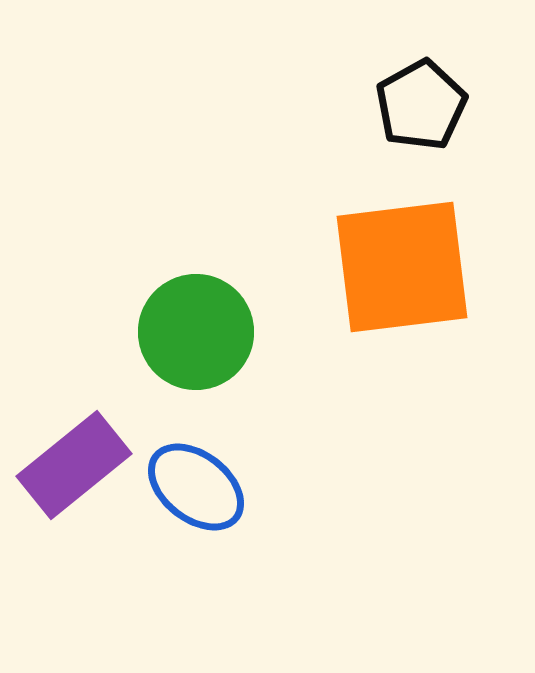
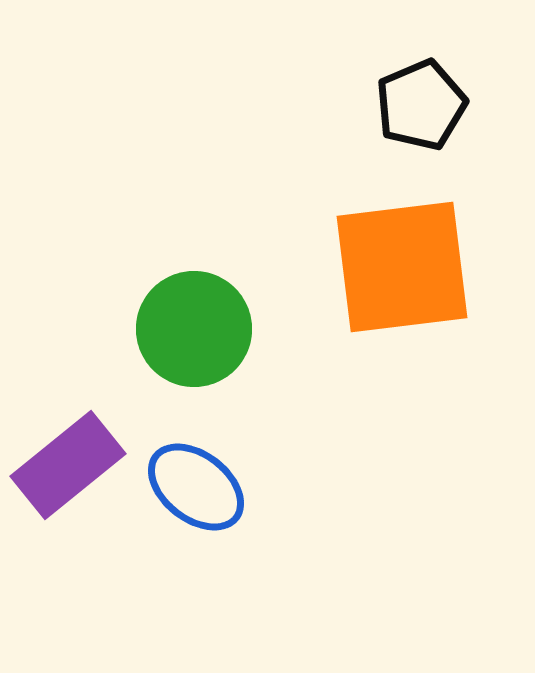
black pentagon: rotated 6 degrees clockwise
green circle: moved 2 px left, 3 px up
purple rectangle: moved 6 px left
